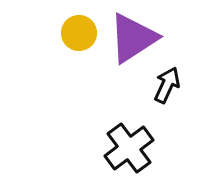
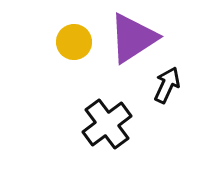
yellow circle: moved 5 px left, 9 px down
black cross: moved 22 px left, 24 px up
